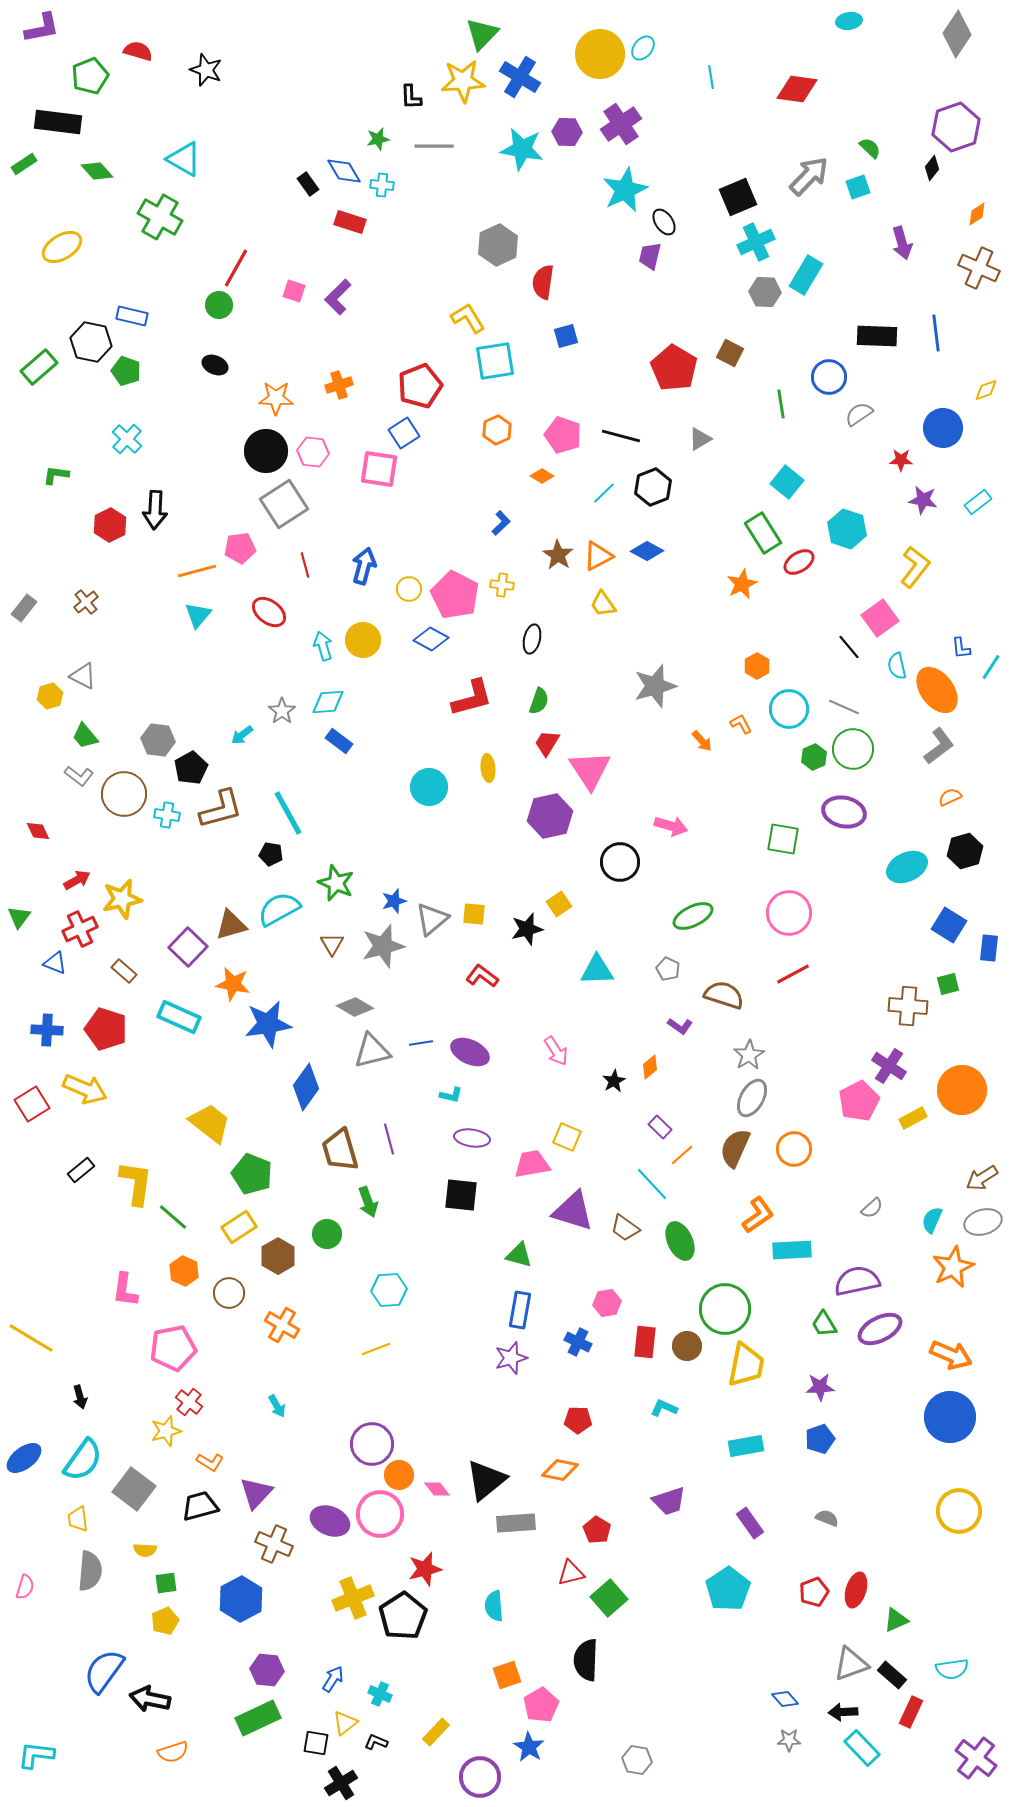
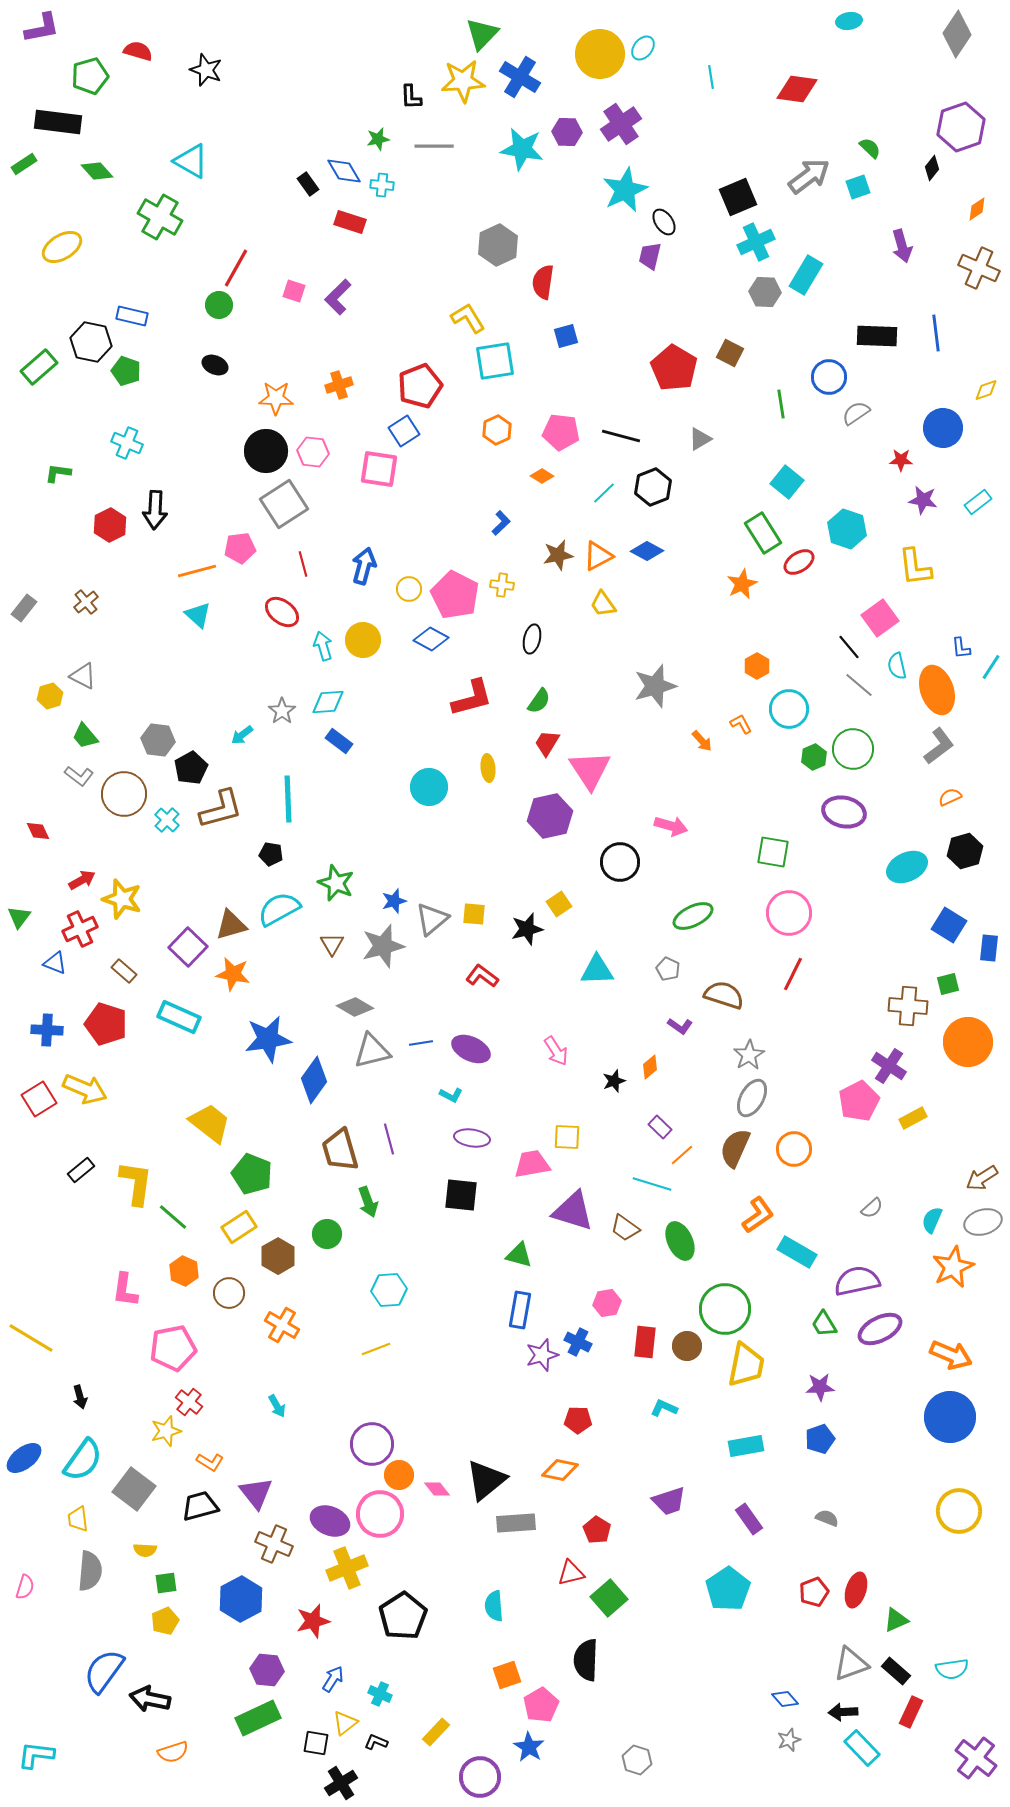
green pentagon at (90, 76): rotated 6 degrees clockwise
purple hexagon at (956, 127): moved 5 px right
cyan triangle at (184, 159): moved 7 px right, 2 px down
gray arrow at (809, 176): rotated 9 degrees clockwise
orange diamond at (977, 214): moved 5 px up
purple arrow at (902, 243): moved 3 px down
gray semicircle at (859, 414): moved 3 px left, 1 px up
blue square at (404, 433): moved 2 px up
pink pentagon at (563, 435): moved 2 px left, 3 px up; rotated 12 degrees counterclockwise
cyan cross at (127, 439): moved 4 px down; rotated 20 degrees counterclockwise
green L-shape at (56, 475): moved 2 px right, 2 px up
brown star at (558, 555): rotated 28 degrees clockwise
red line at (305, 565): moved 2 px left, 1 px up
yellow L-shape at (915, 567): rotated 135 degrees clockwise
red ellipse at (269, 612): moved 13 px right
cyan triangle at (198, 615): rotated 28 degrees counterclockwise
orange ellipse at (937, 690): rotated 18 degrees clockwise
green semicircle at (539, 701): rotated 16 degrees clockwise
gray line at (844, 707): moved 15 px right, 22 px up; rotated 16 degrees clockwise
cyan line at (288, 813): moved 14 px up; rotated 27 degrees clockwise
cyan cross at (167, 815): moved 5 px down; rotated 35 degrees clockwise
green square at (783, 839): moved 10 px left, 13 px down
red arrow at (77, 880): moved 5 px right
yellow star at (122, 899): rotated 30 degrees clockwise
red line at (793, 974): rotated 36 degrees counterclockwise
orange star at (233, 984): moved 10 px up
blue star at (268, 1024): moved 15 px down
red pentagon at (106, 1029): moved 5 px up
purple ellipse at (470, 1052): moved 1 px right, 3 px up
black star at (614, 1081): rotated 10 degrees clockwise
blue diamond at (306, 1087): moved 8 px right, 7 px up
orange circle at (962, 1090): moved 6 px right, 48 px up
cyan L-shape at (451, 1095): rotated 15 degrees clockwise
red square at (32, 1104): moved 7 px right, 5 px up
yellow square at (567, 1137): rotated 20 degrees counterclockwise
cyan line at (652, 1184): rotated 30 degrees counterclockwise
cyan rectangle at (792, 1250): moved 5 px right, 2 px down; rotated 33 degrees clockwise
purple star at (511, 1358): moved 31 px right, 3 px up
purple triangle at (256, 1493): rotated 21 degrees counterclockwise
purple rectangle at (750, 1523): moved 1 px left, 4 px up
red star at (425, 1569): moved 112 px left, 52 px down
yellow cross at (353, 1598): moved 6 px left, 30 px up
black rectangle at (892, 1675): moved 4 px right, 4 px up
gray star at (789, 1740): rotated 20 degrees counterclockwise
gray hexagon at (637, 1760): rotated 8 degrees clockwise
